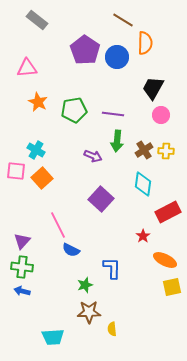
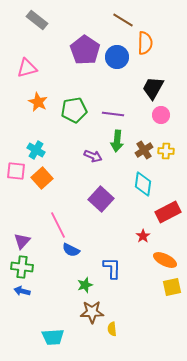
pink triangle: rotated 10 degrees counterclockwise
brown star: moved 3 px right
